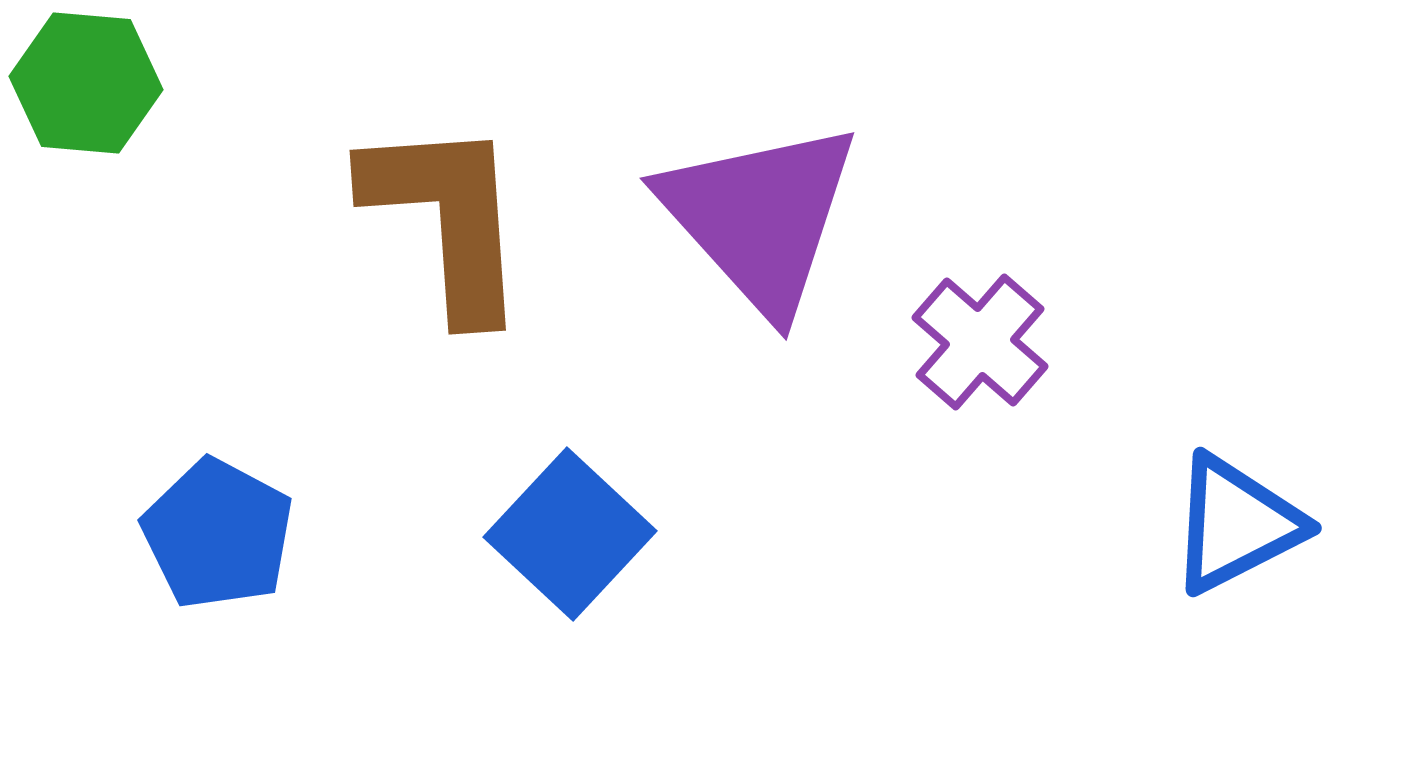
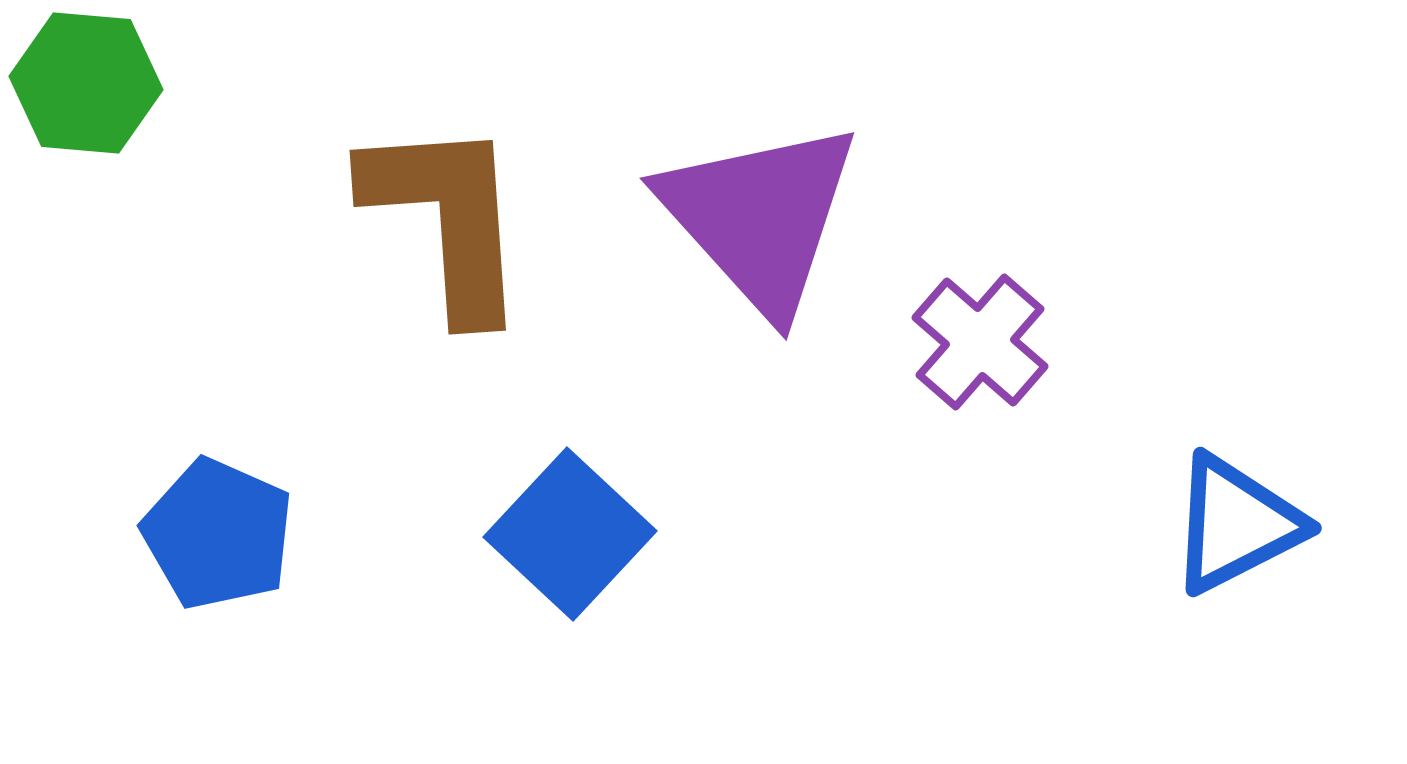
blue pentagon: rotated 4 degrees counterclockwise
